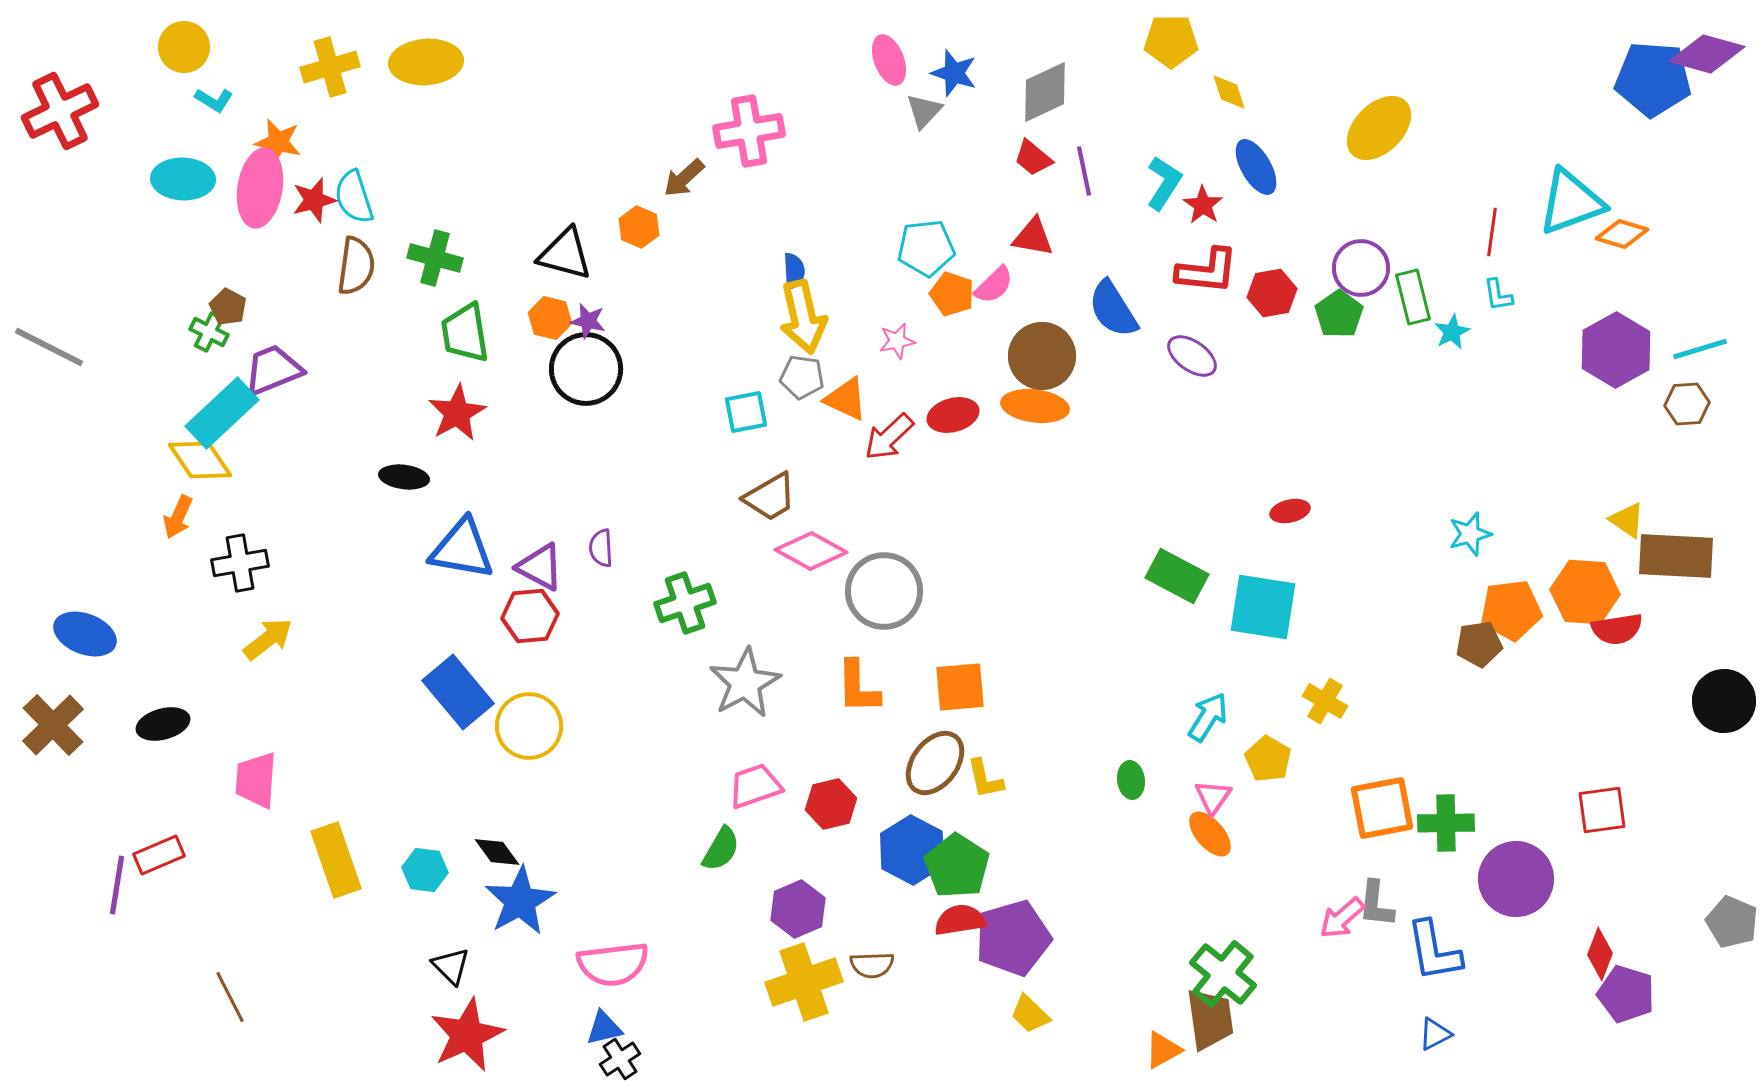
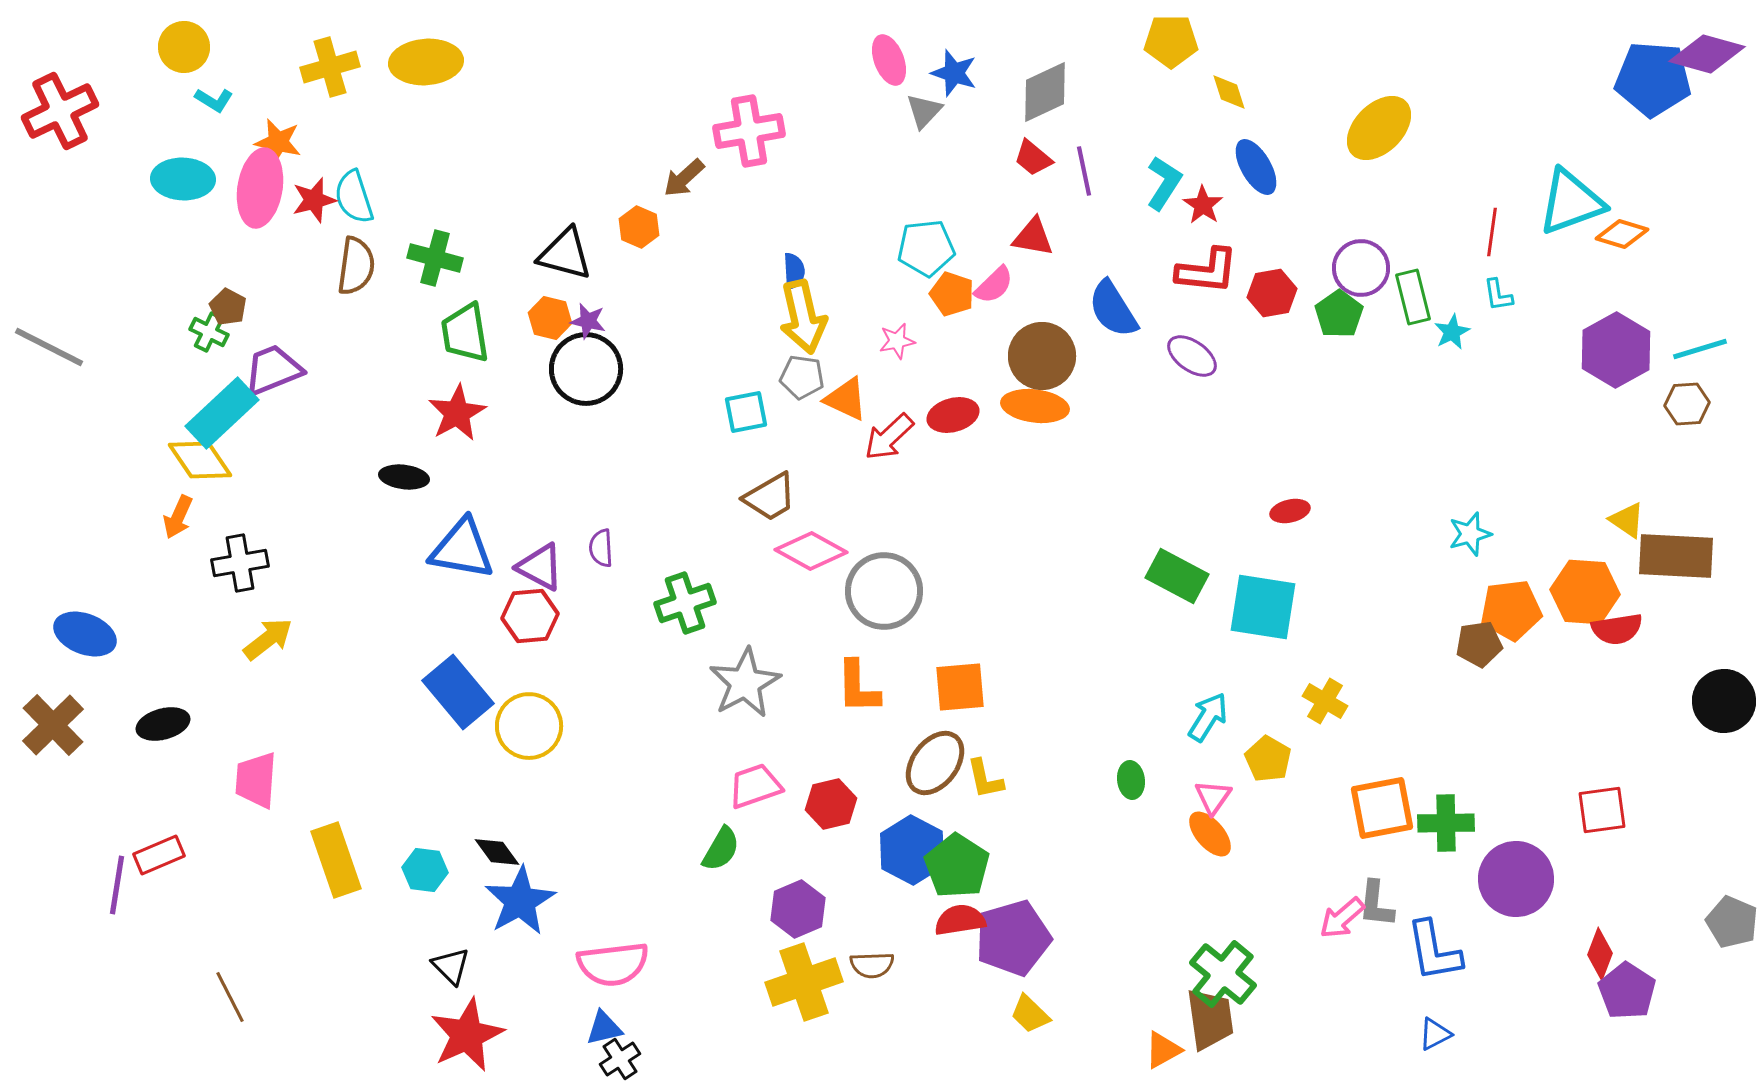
purple pentagon at (1626, 994): moved 1 px right, 3 px up; rotated 16 degrees clockwise
